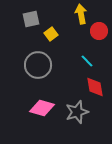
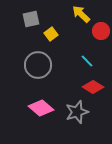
yellow arrow: rotated 36 degrees counterclockwise
red circle: moved 2 px right
red diamond: moved 2 px left; rotated 50 degrees counterclockwise
pink diamond: moved 1 px left; rotated 25 degrees clockwise
